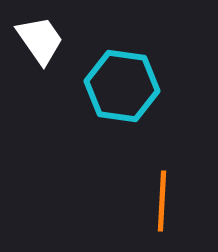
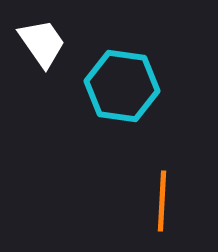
white trapezoid: moved 2 px right, 3 px down
